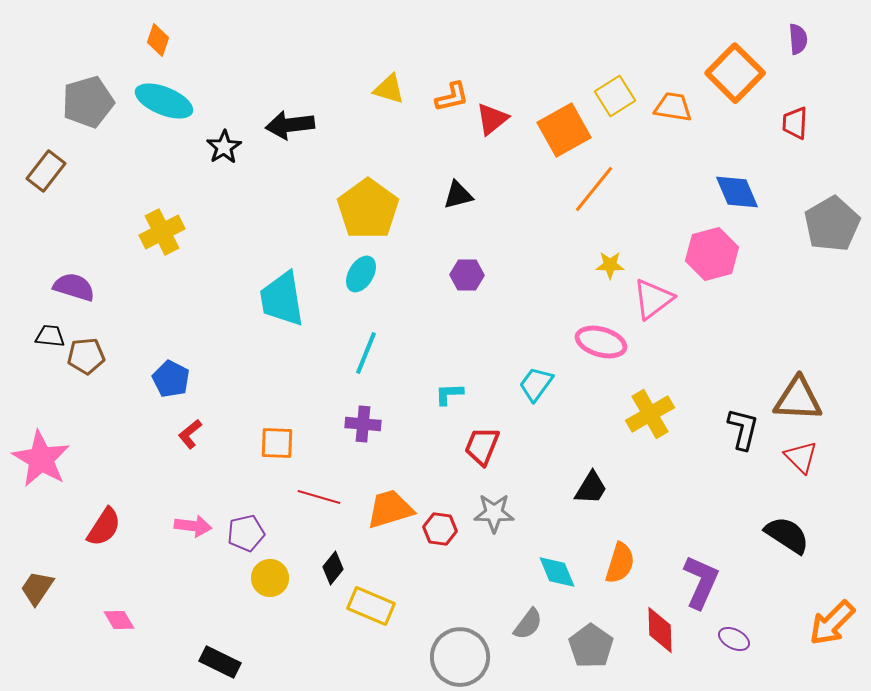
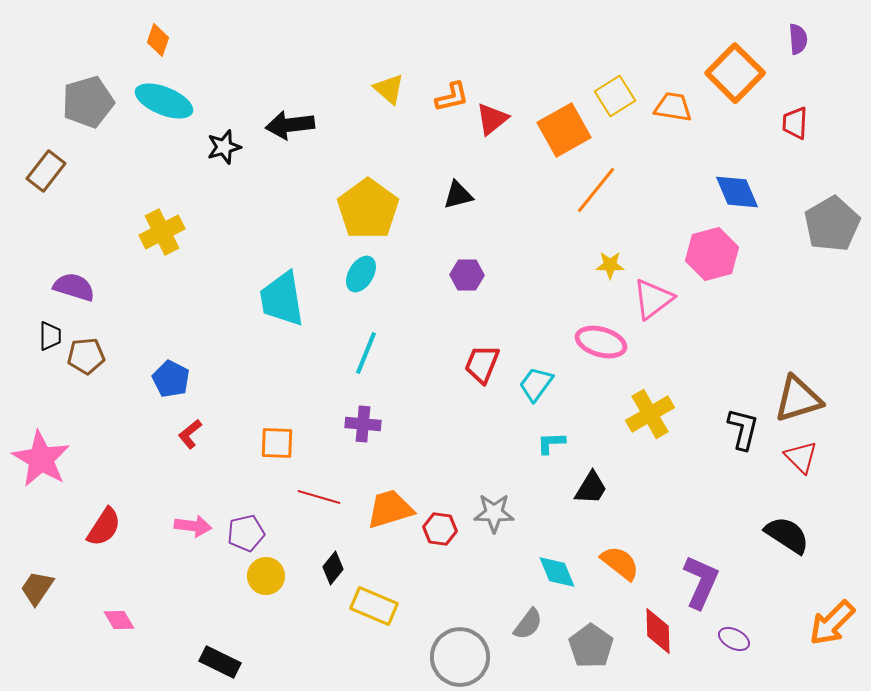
yellow triangle at (389, 89): rotated 24 degrees clockwise
black star at (224, 147): rotated 16 degrees clockwise
orange line at (594, 189): moved 2 px right, 1 px down
black trapezoid at (50, 336): rotated 84 degrees clockwise
cyan L-shape at (449, 394): moved 102 px right, 49 px down
brown triangle at (798, 399): rotated 20 degrees counterclockwise
red trapezoid at (482, 446): moved 82 px up
orange semicircle at (620, 563): rotated 69 degrees counterclockwise
yellow circle at (270, 578): moved 4 px left, 2 px up
yellow rectangle at (371, 606): moved 3 px right
red diamond at (660, 630): moved 2 px left, 1 px down
